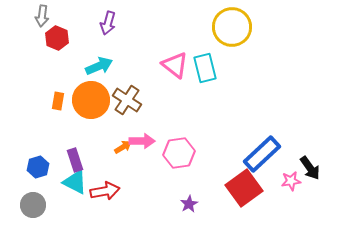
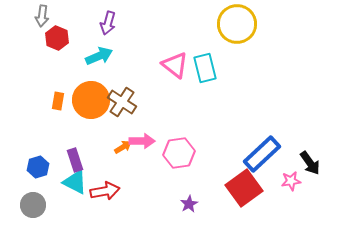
yellow circle: moved 5 px right, 3 px up
cyan arrow: moved 10 px up
brown cross: moved 5 px left, 2 px down
black arrow: moved 5 px up
